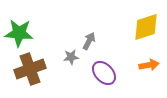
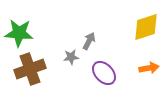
orange arrow: moved 3 px down
